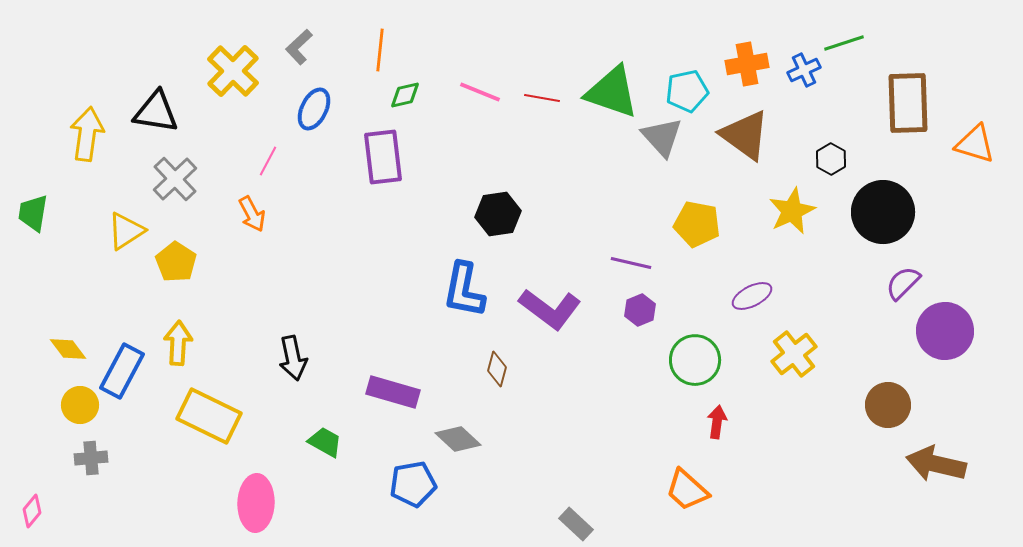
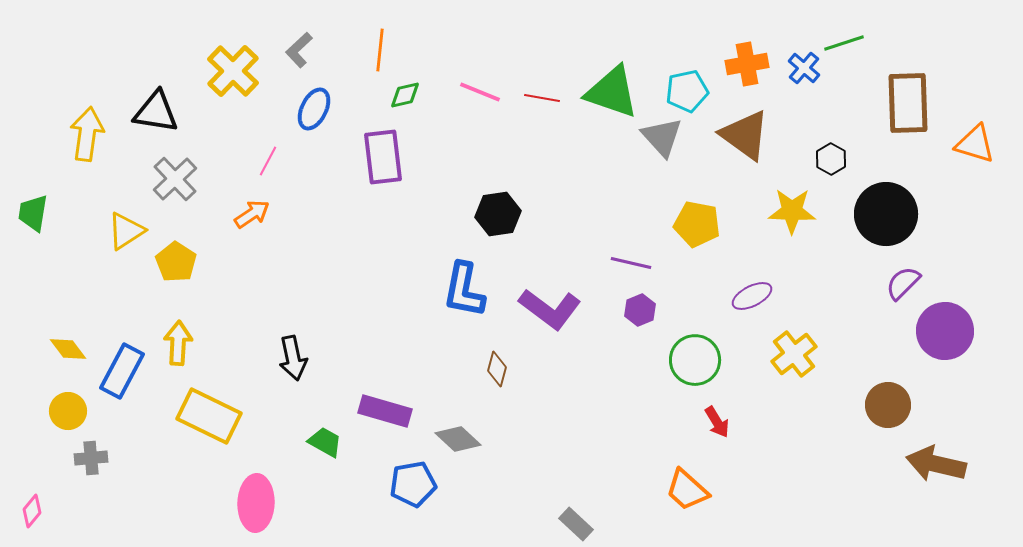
gray L-shape at (299, 47): moved 3 px down
blue cross at (804, 70): moved 2 px up; rotated 24 degrees counterclockwise
yellow star at (792, 211): rotated 27 degrees clockwise
black circle at (883, 212): moved 3 px right, 2 px down
orange arrow at (252, 214): rotated 96 degrees counterclockwise
purple rectangle at (393, 392): moved 8 px left, 19 px down
yellow circle at (80, 405): moved 12 px left, 6 px down
red arrow at (717, 422): rotated 140 degrees clockwise
